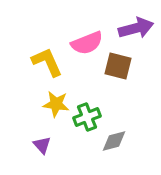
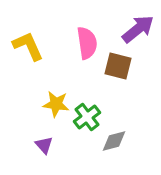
purple arrow: moved 2 px right, 1 px down; rotated 24 degrees counterclockwise
pink semicircle: rotated 76 degrees counterclockwise
yellow L-shape: moved 19 px left, 16 px up
green cross: rotated 16 degrees counterclockwise
purple triangle: moved 2 px right
